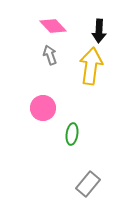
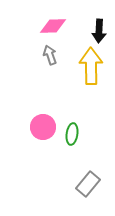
pink diamond: rotated 48 degrees counterclockwise
yellow arrow: rotated 9 degrees counterclockwise
pink circle: moved 19 px down
